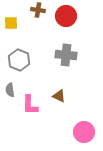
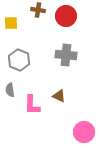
pink L-shape: moved 2 px right
